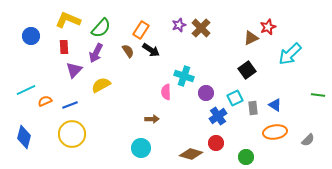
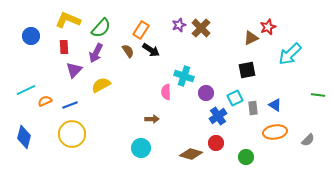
black square: rotated 24 degrees clockwise
